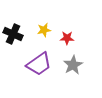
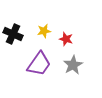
yellow star: moved 1 px down
red star: moved 1 px left, 1 px down; rotated 16 degrees clockwise
purple trapezoid: rotated 20 degrees counterclockwise
